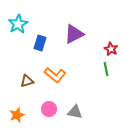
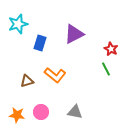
cyan star: rotated 12 degrees clockwise
green line: rotated 16 degrees counterclockwise
pink circle: moved 8 px left, 3 px down
orange star: rotated 28 degrees clockwise
